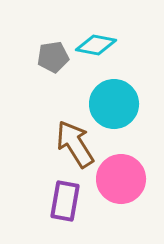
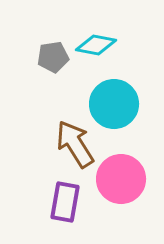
purple rectangle: moved 1 px down
